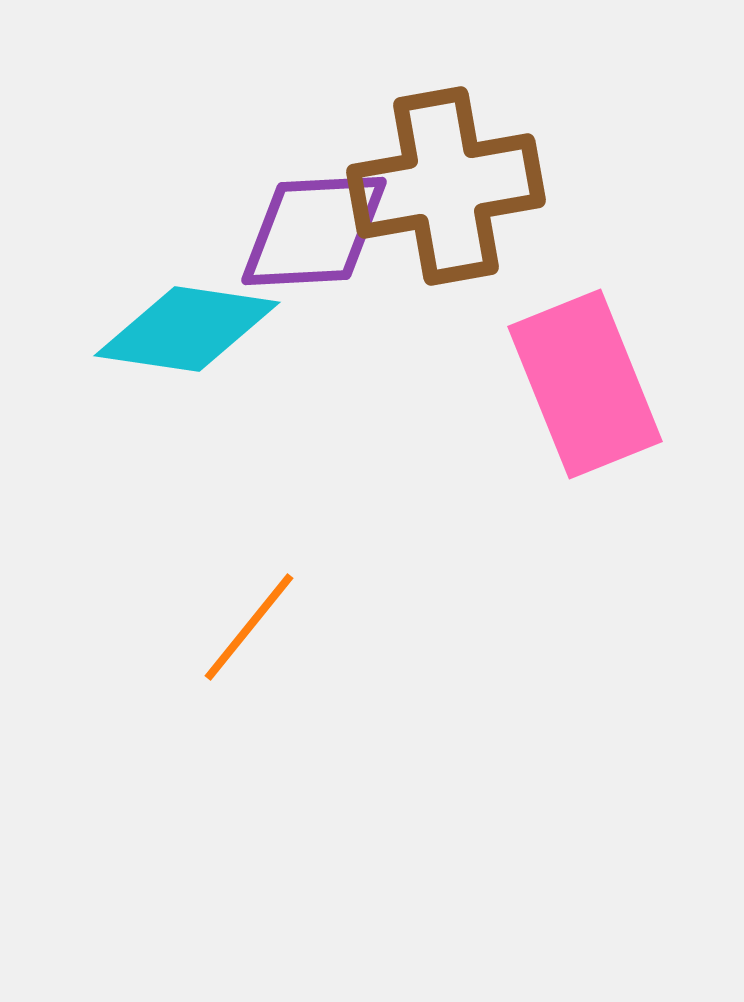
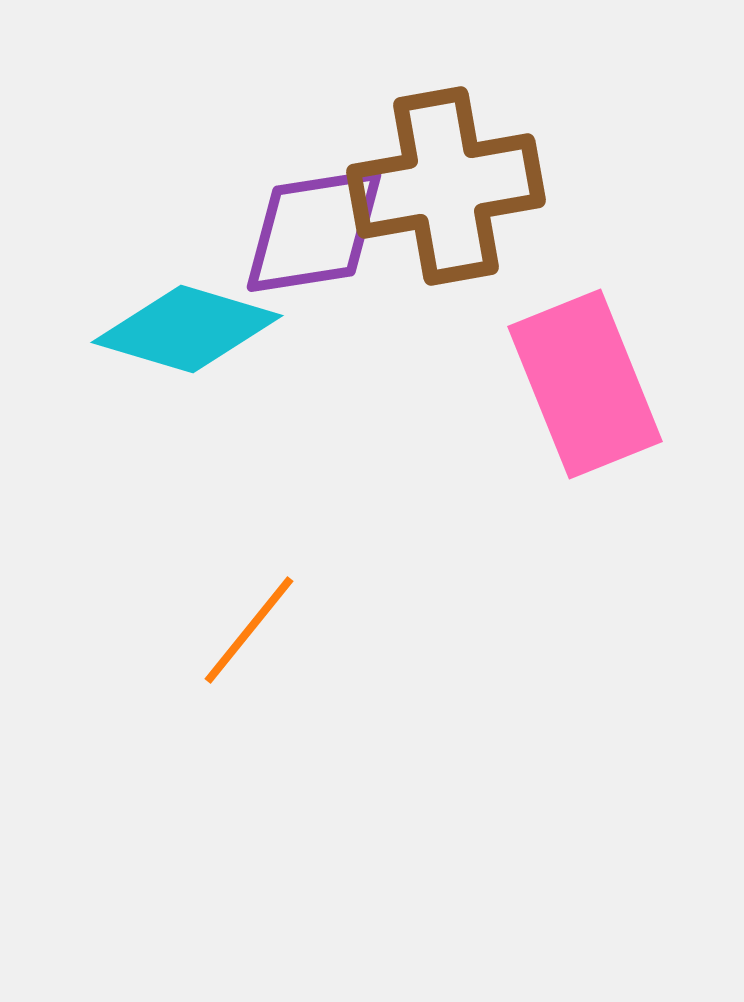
purple diamond: rotated 6 degrees counterclockwise
cyan diamond: rotated 8 degrees clockwise
orange line: moved 3 px down
